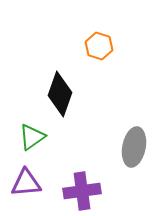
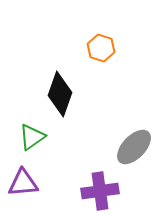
orange hexagon: moved 2 px right, 2 px down
gray ellipse: rotated 33 degrees clockwise
purple triangle: moved 3 px left
purple cross: moved 18 px right
